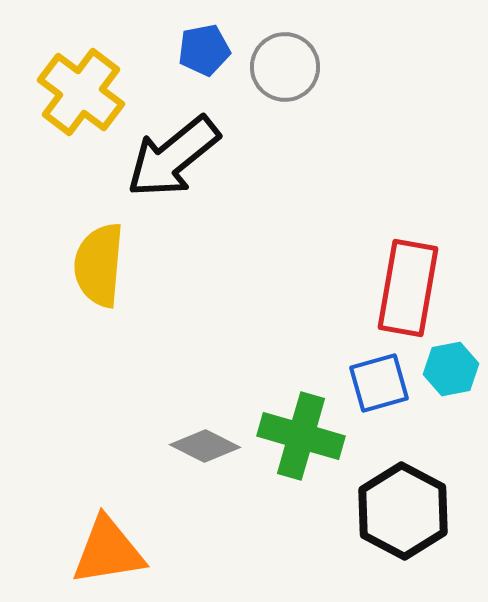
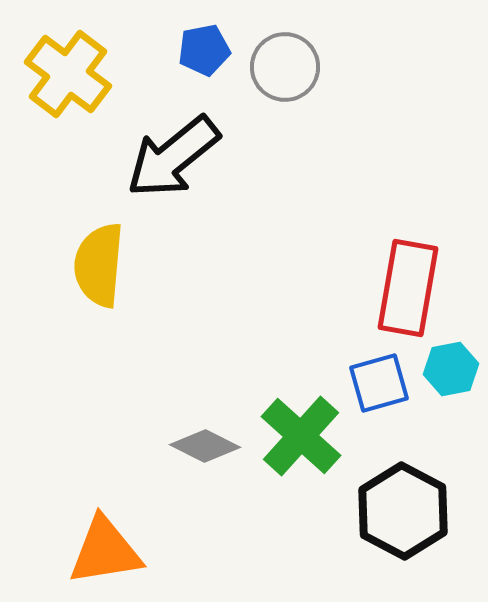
yellow cross: moved 13 px left, 18 px up
green cross: rotated 26 degrees clockwise
orange triangle: moved 3 px left
